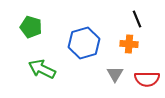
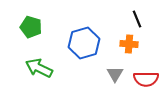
green arrow: moved 3 px left, 1 px up
red semicircle: moved 1 px left
